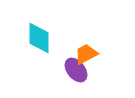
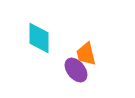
orange trapezoid: rotated 75 degrees counterclockwise
